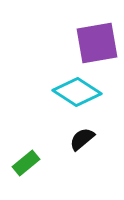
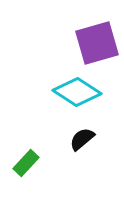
purple square: rotated 6 degrees counterclockwise
green rectangle: rotated 8 degrees counterclockwise
